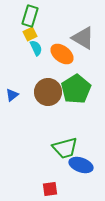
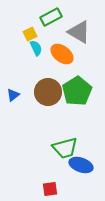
green rectangle: moved 21 px right, 1 px down; rotated 45 degrees clockwise
gray triangle: moved 4 px left, 6 px up
green pentagon: moved 1 px right, 2 px down
blue triangle: moved 1 px right
